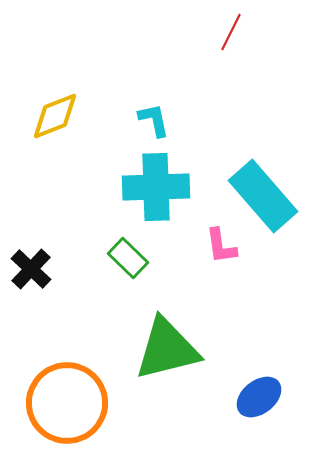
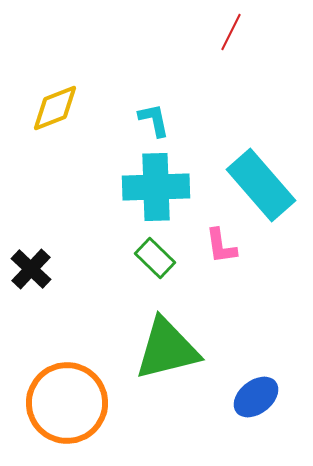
yellow diamond: moved 8 px up
cyan rectangle: moved 2 px left, 11 px up
green rectangle: moved 27 px right
blue ellipse: moved 3 px left
